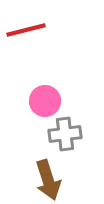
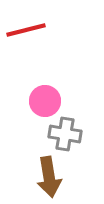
gray cross: rotated 16 degrees clockwise
brown arrow: moved 1 px right, 3 px up; rotated 9 degrees clockwise
